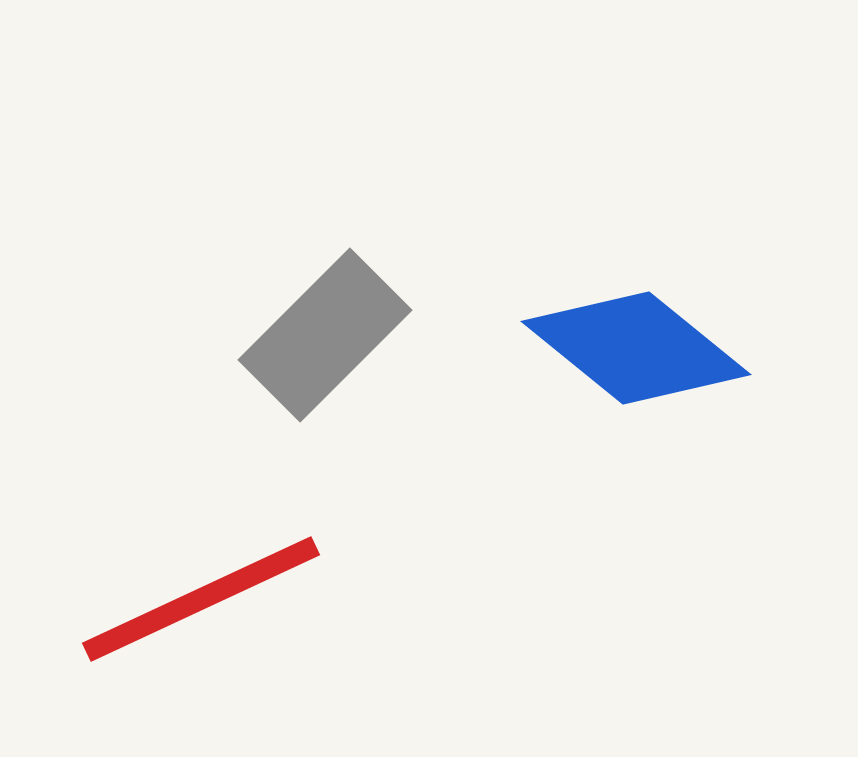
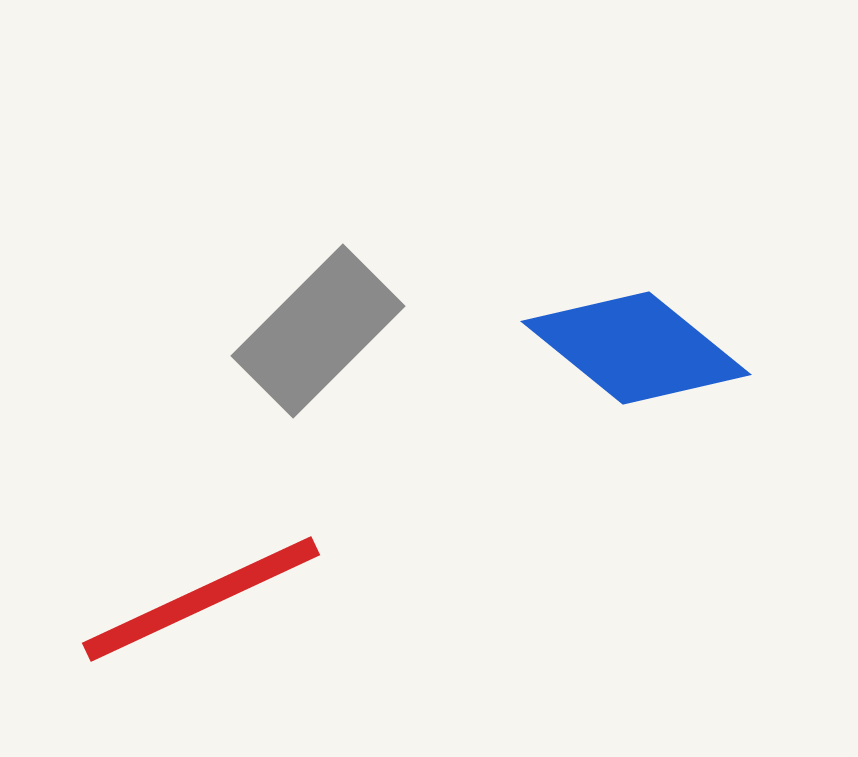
gray rectangle: moved 7 px left, 4 px up
